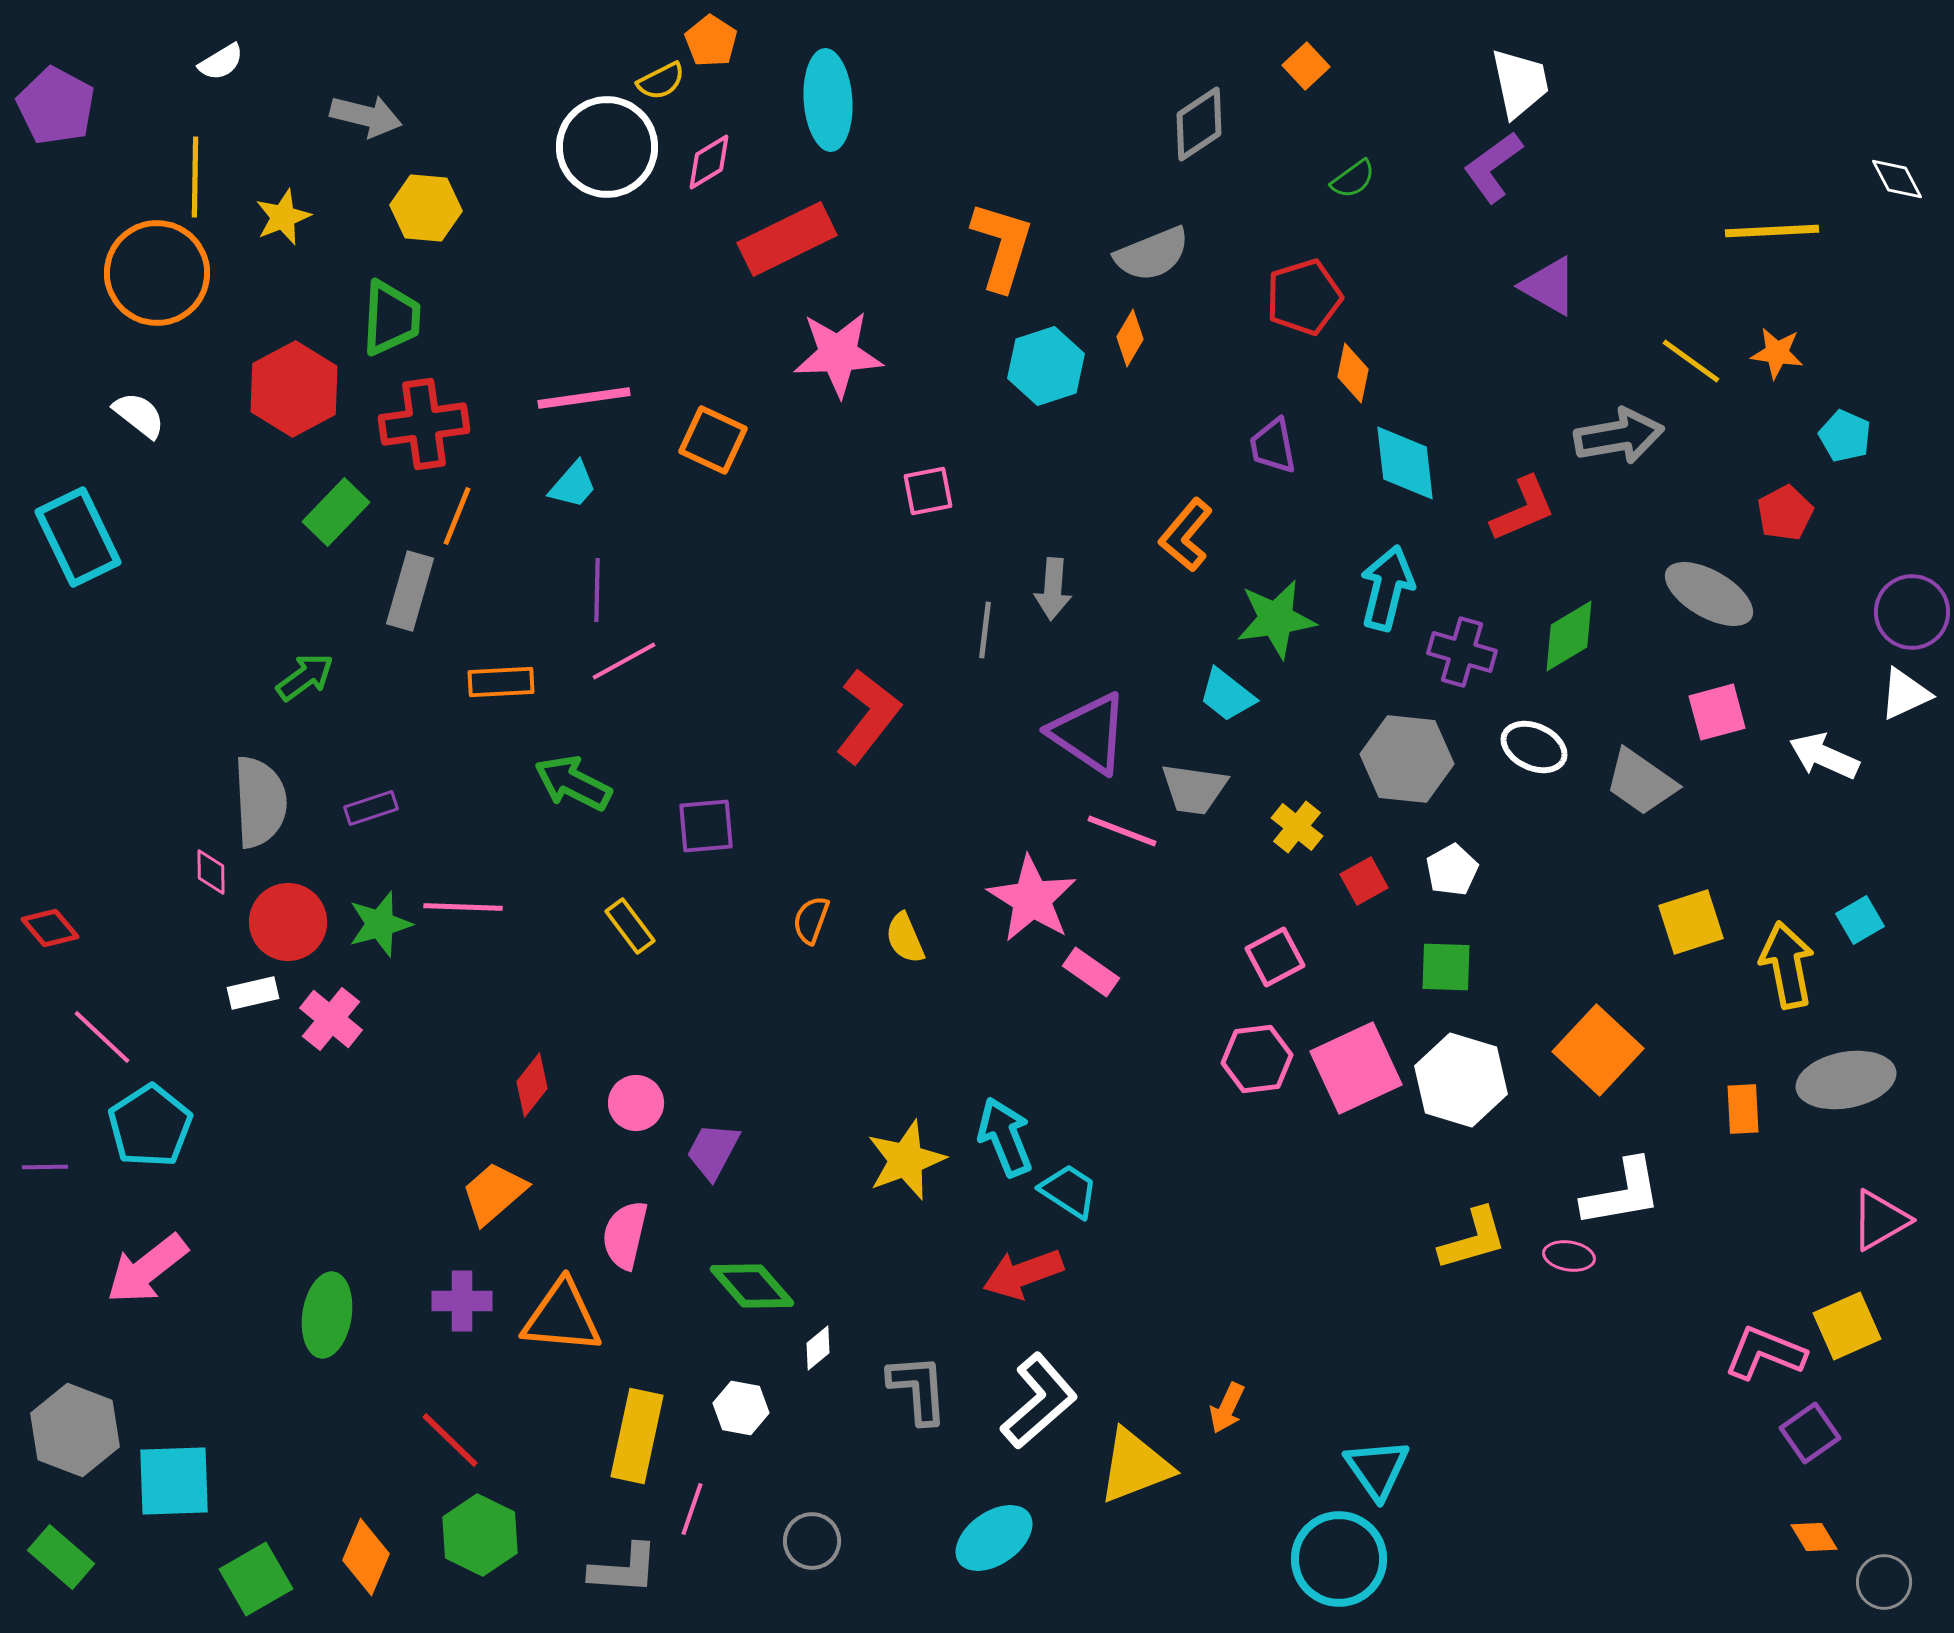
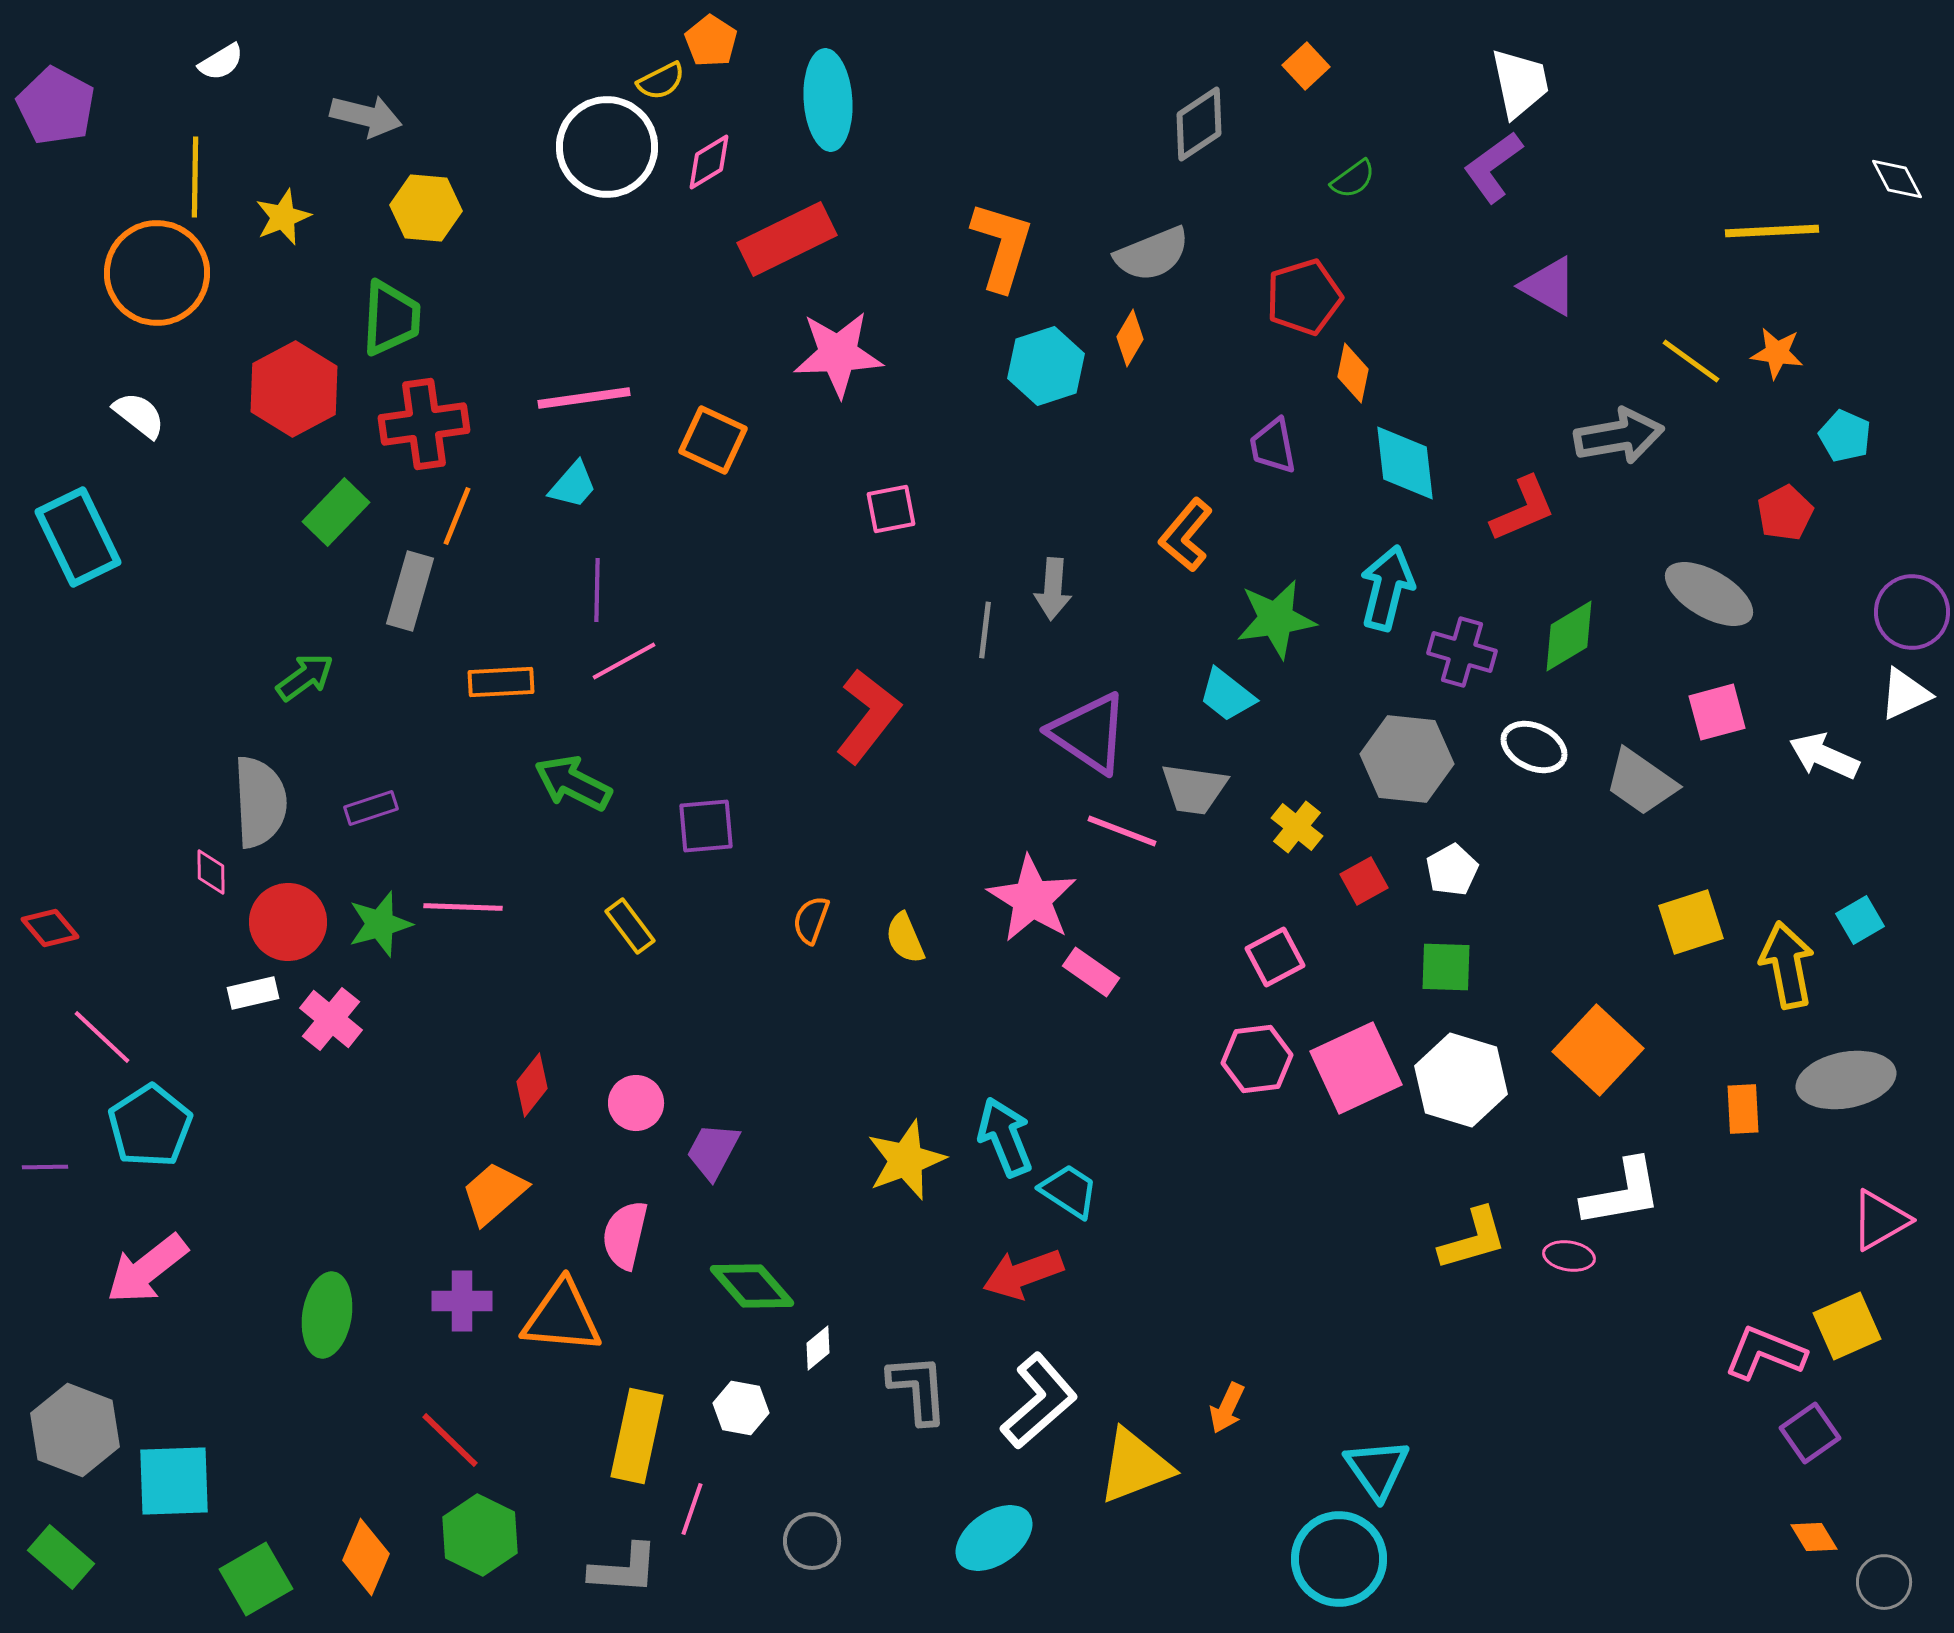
pink square at (928, 491): moved 37 px left, 18 px down
